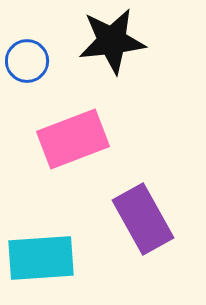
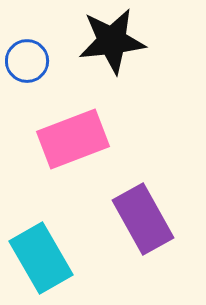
cyan rectangle: rotated 64 degrees clockwise
